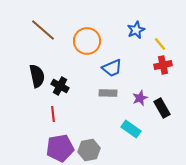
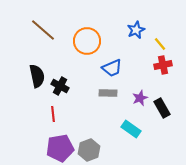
gray hexagon: rotated 10 degrees counterclockwise
